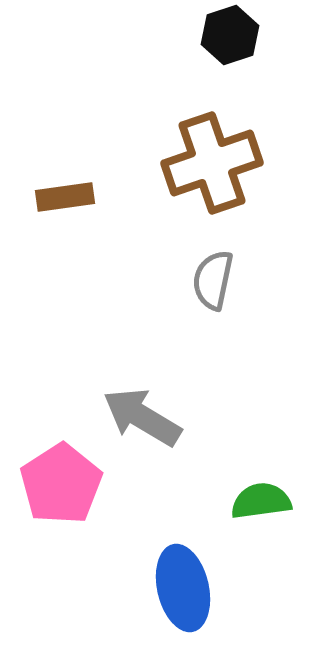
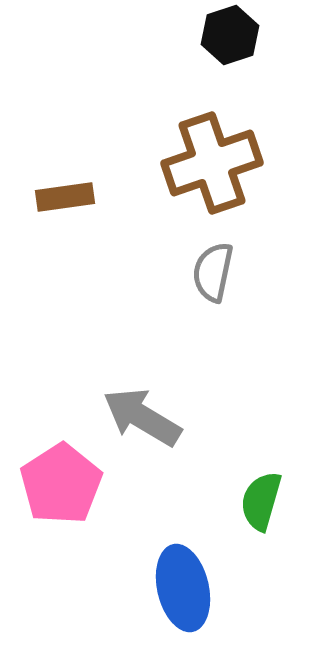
gray semicircle: moved 8 px up
green semicircle: rotated 66 degrees counterclockwise
